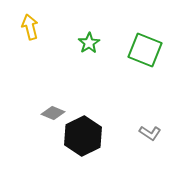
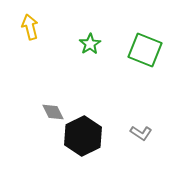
green star: moved 1 px right, 1 px down
gray diamond: moved 1 px up; rotated 40 degrees clockwise
gray L-shape: moved 9 px left
